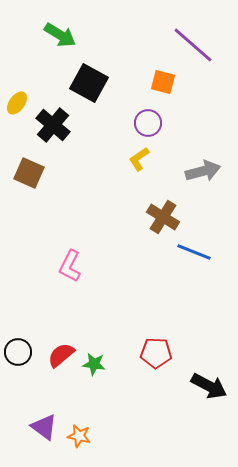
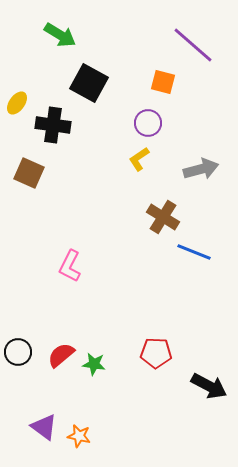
black cross: rotated 32 degrees counterclockwise
gray arrow: moved 2 px left, 2 px up
